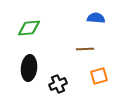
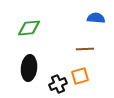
orange square: moved 19 px left
